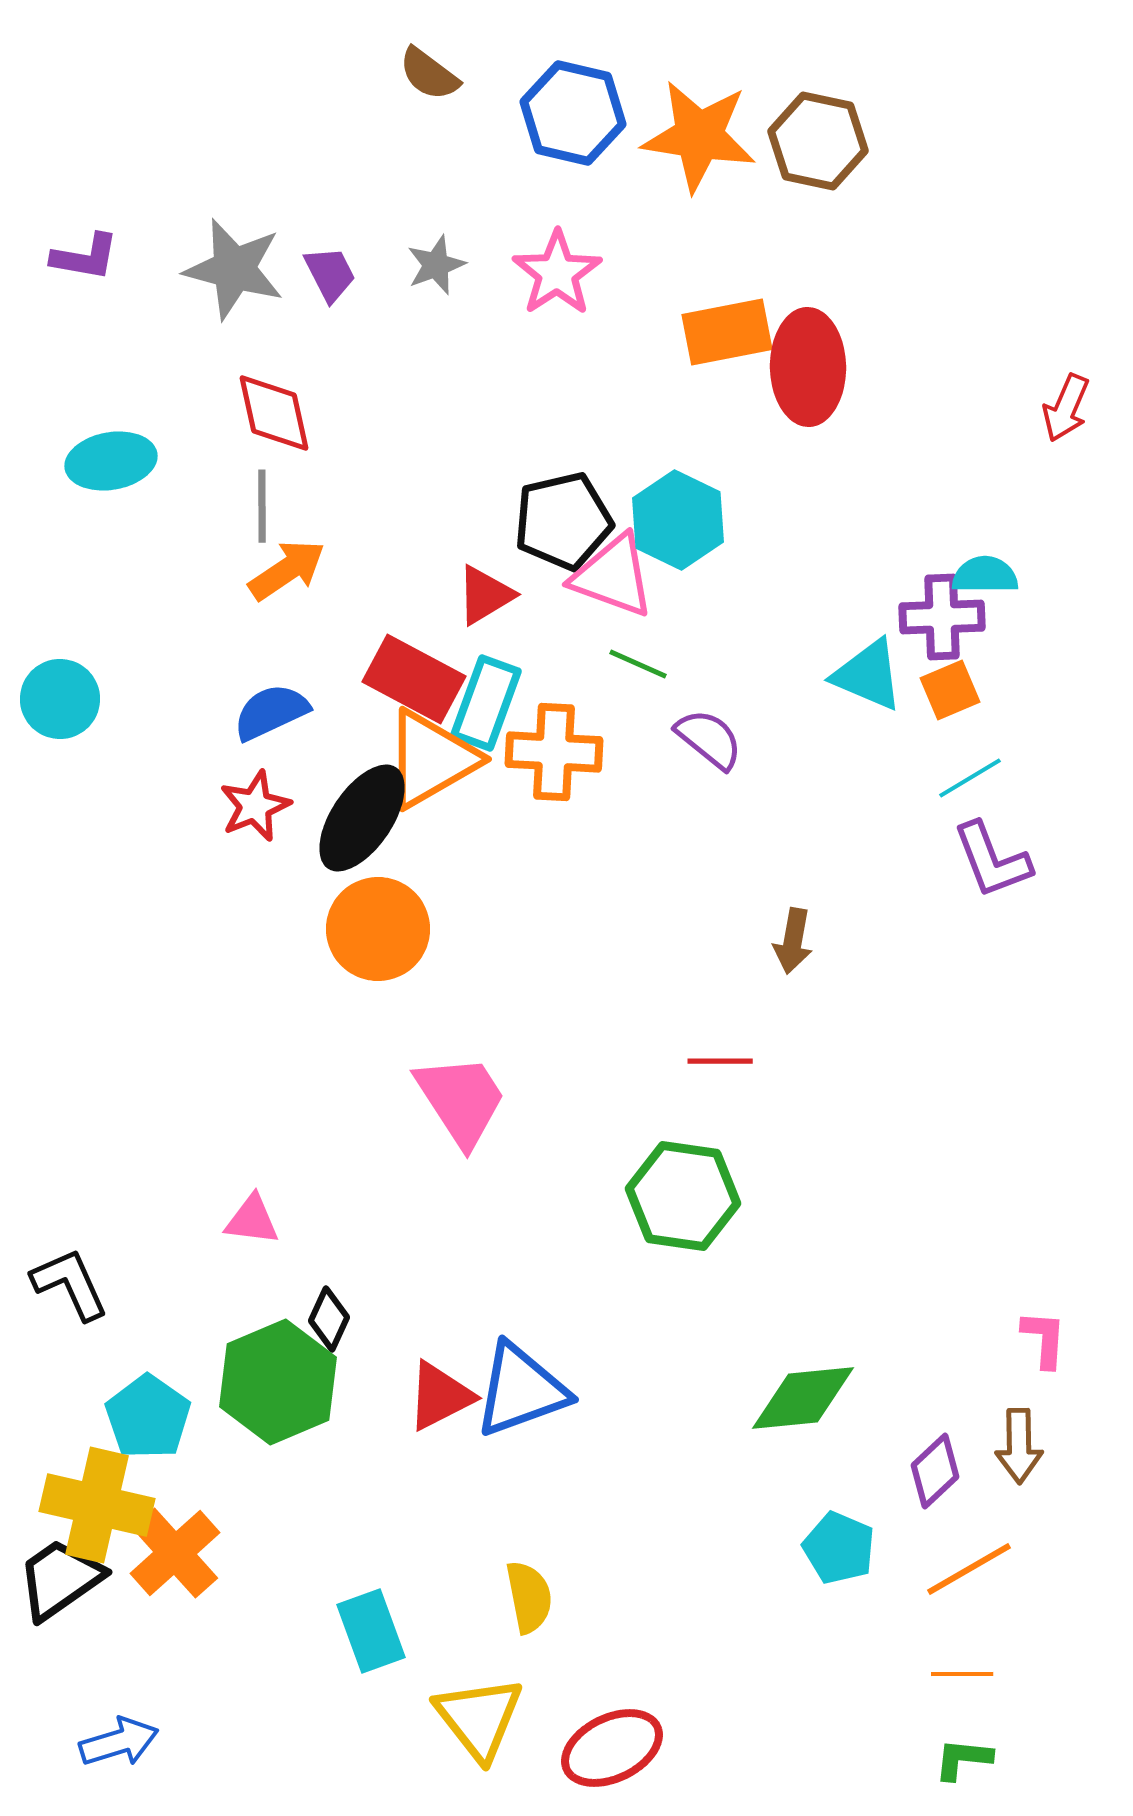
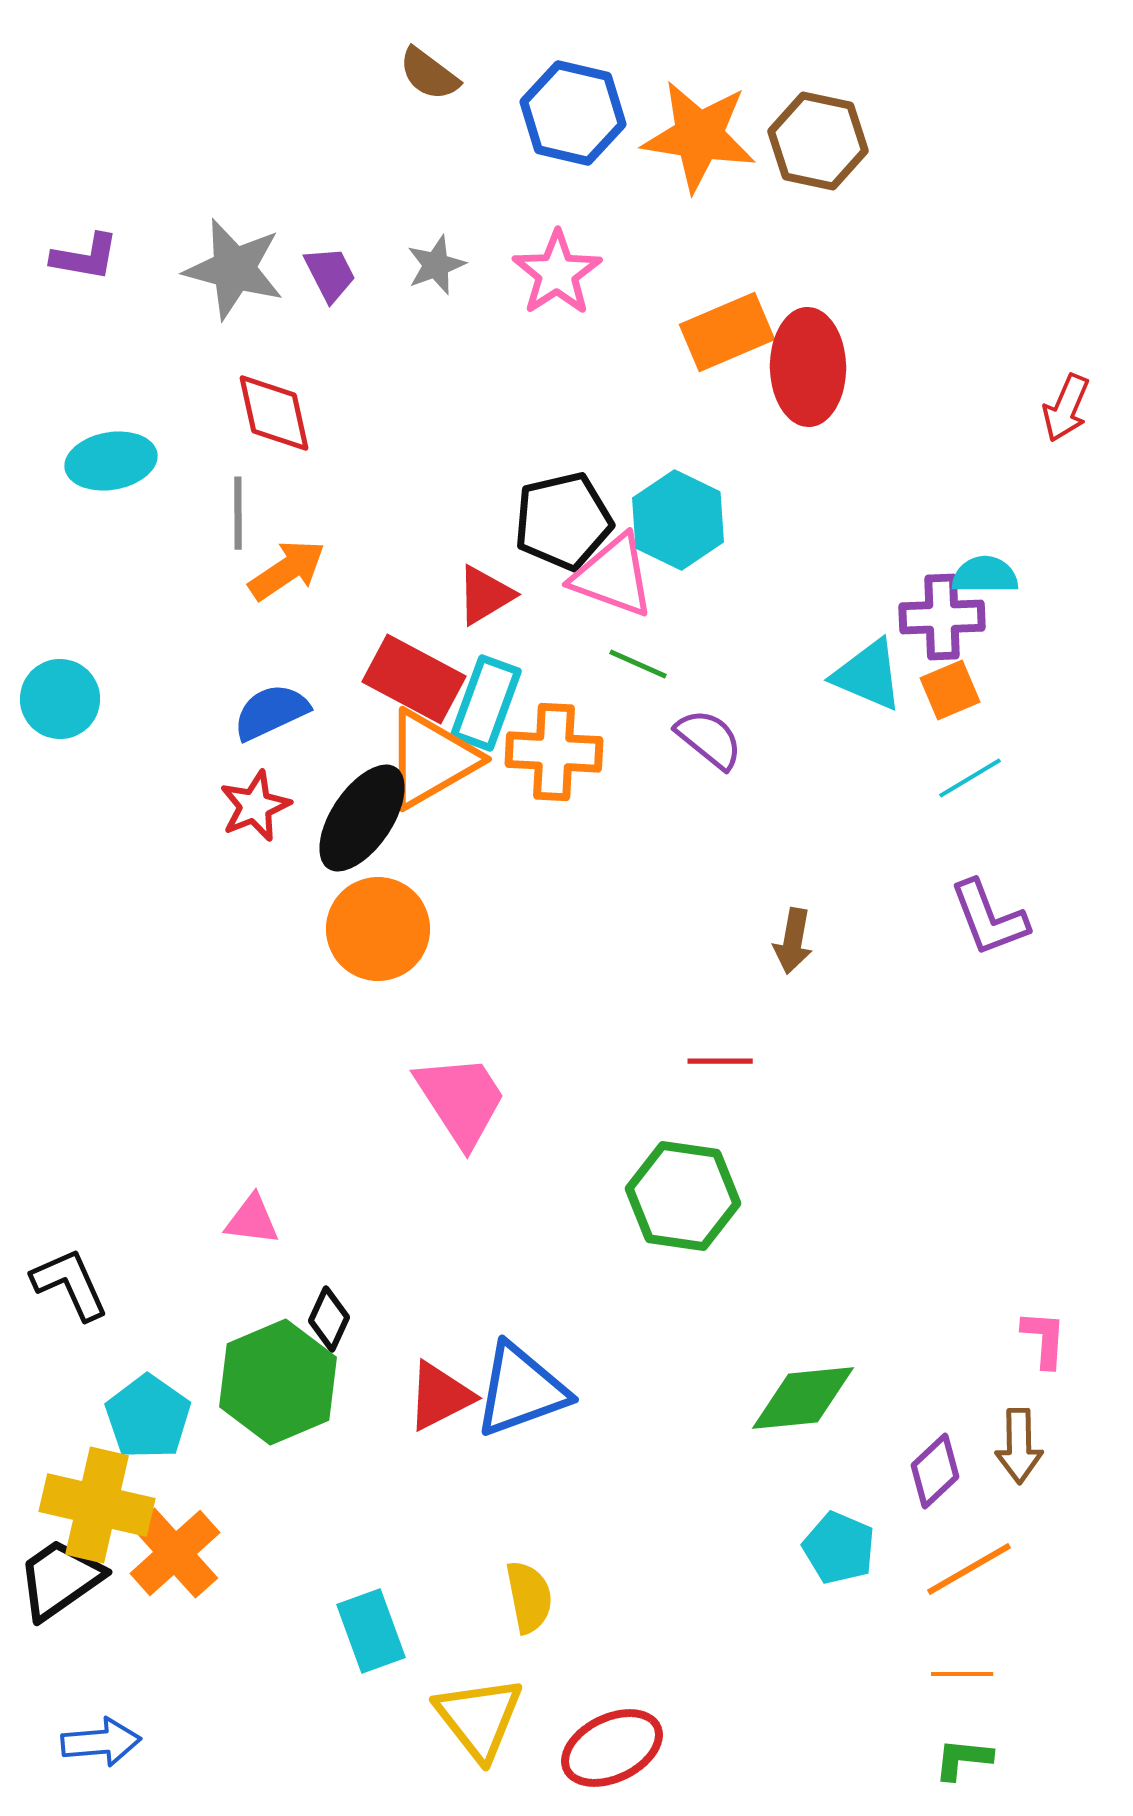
orange rectangle at (727, 332): rotated 12 degrees counterclockwise
gray line at (262, 506): moved 24 px left, 7 px down
purple L-shape at (992, 860): moved 3 px left, 58 px down
blue arrow at (119, 1742): moved 18 px left; rotated 12 degrees clockwise
